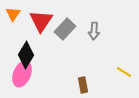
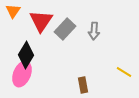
orange triangle: moved 3 px up
